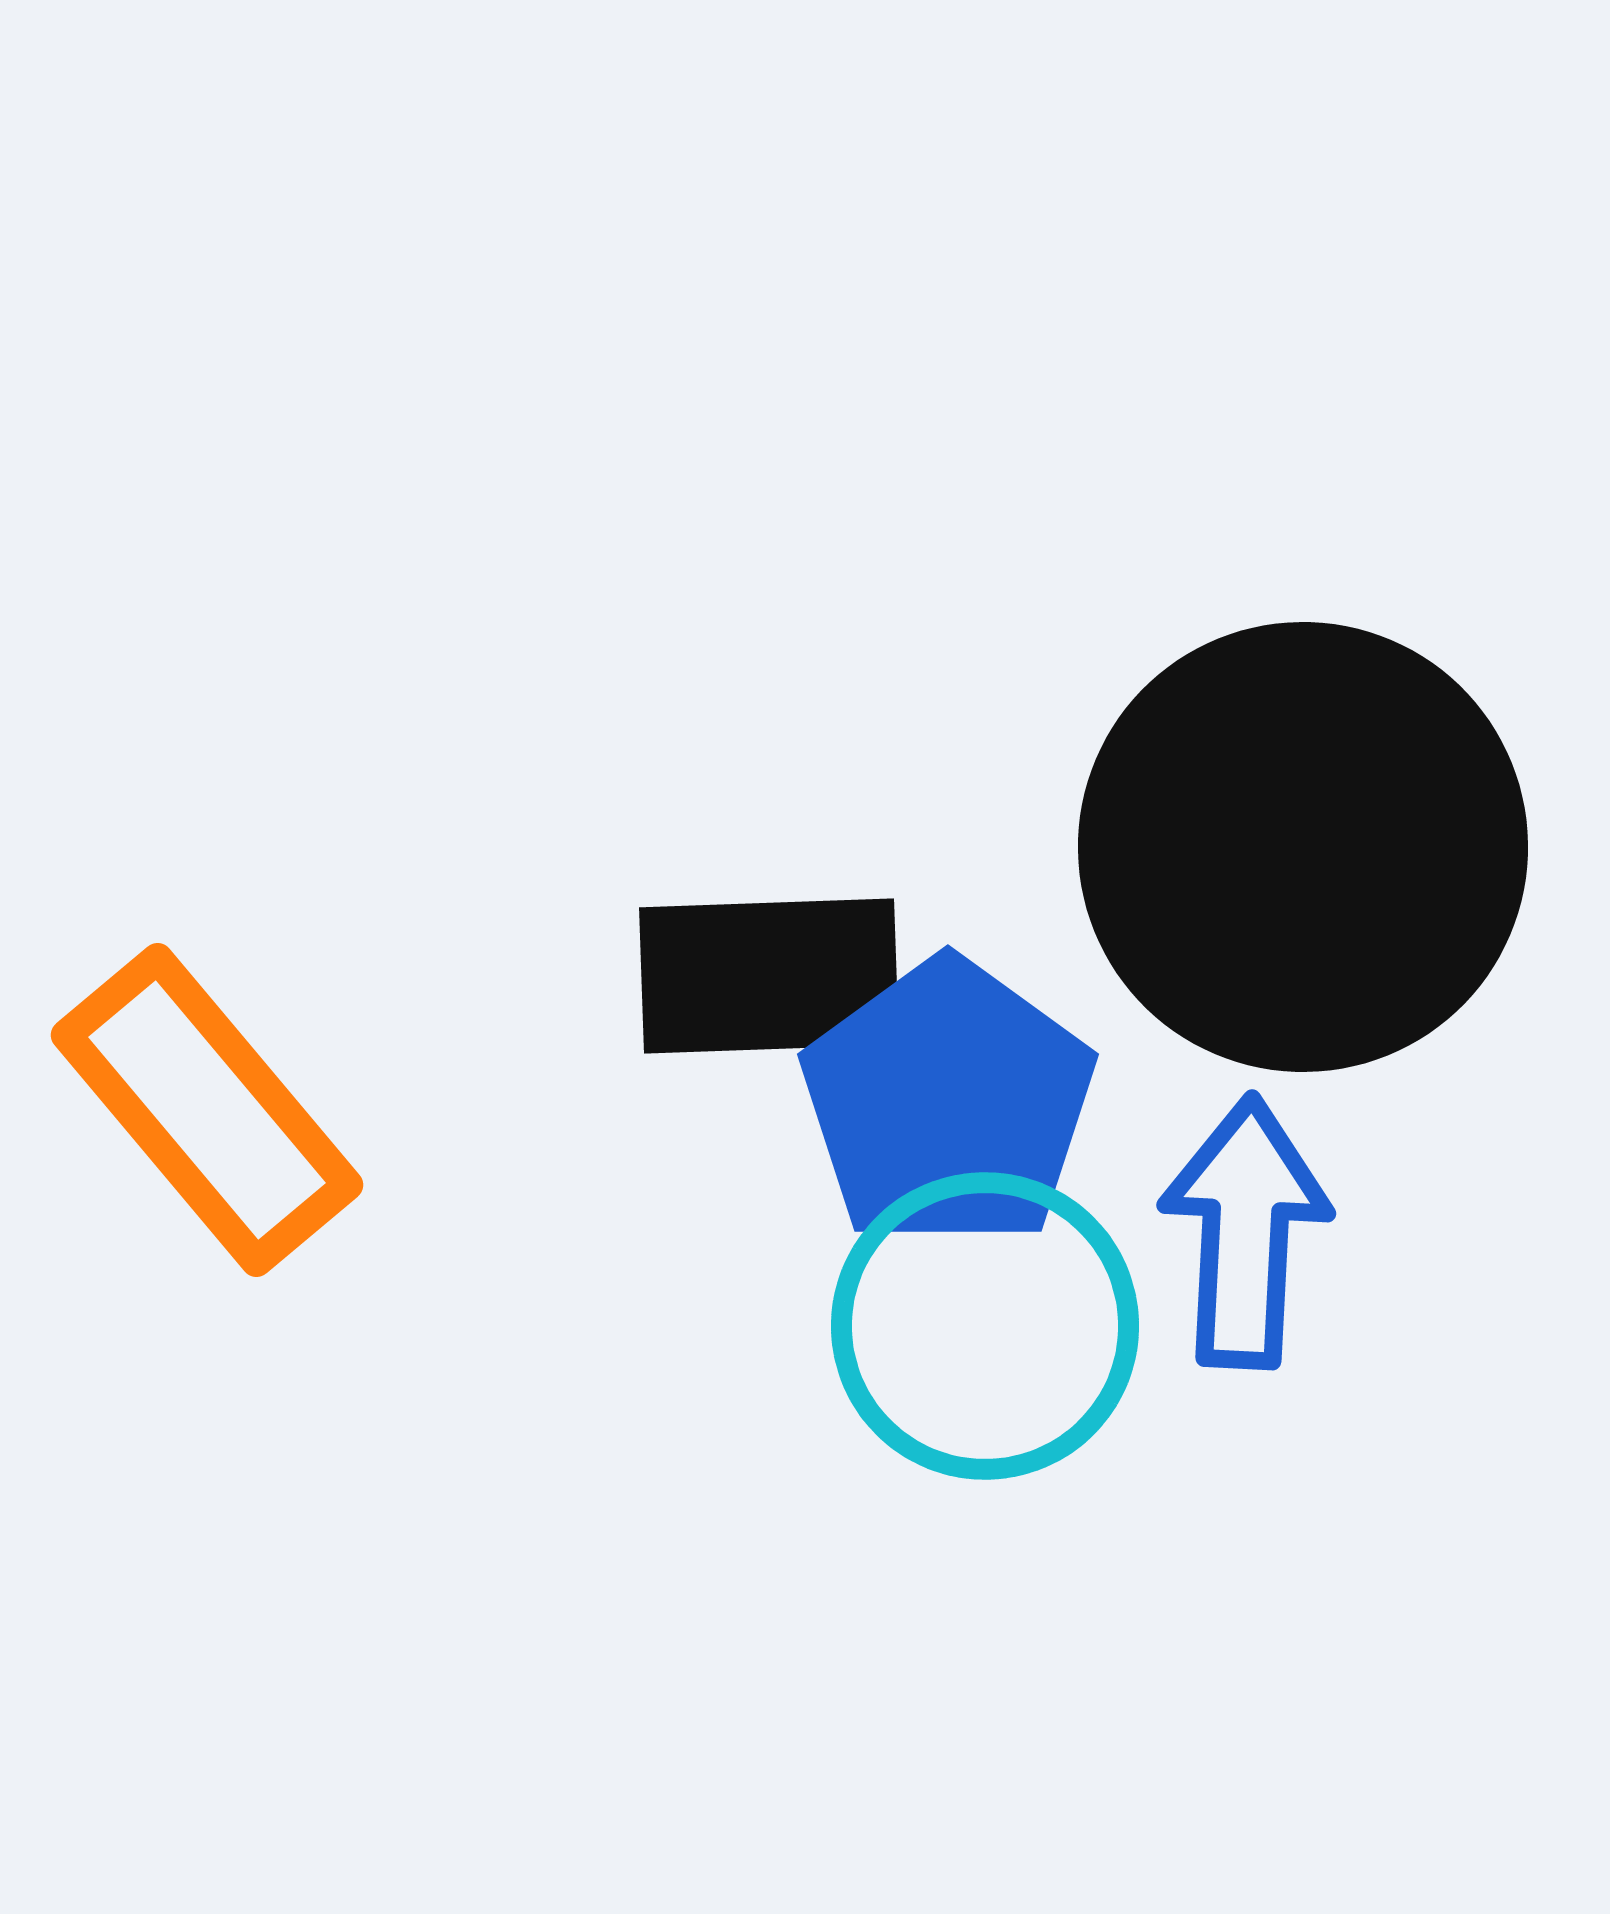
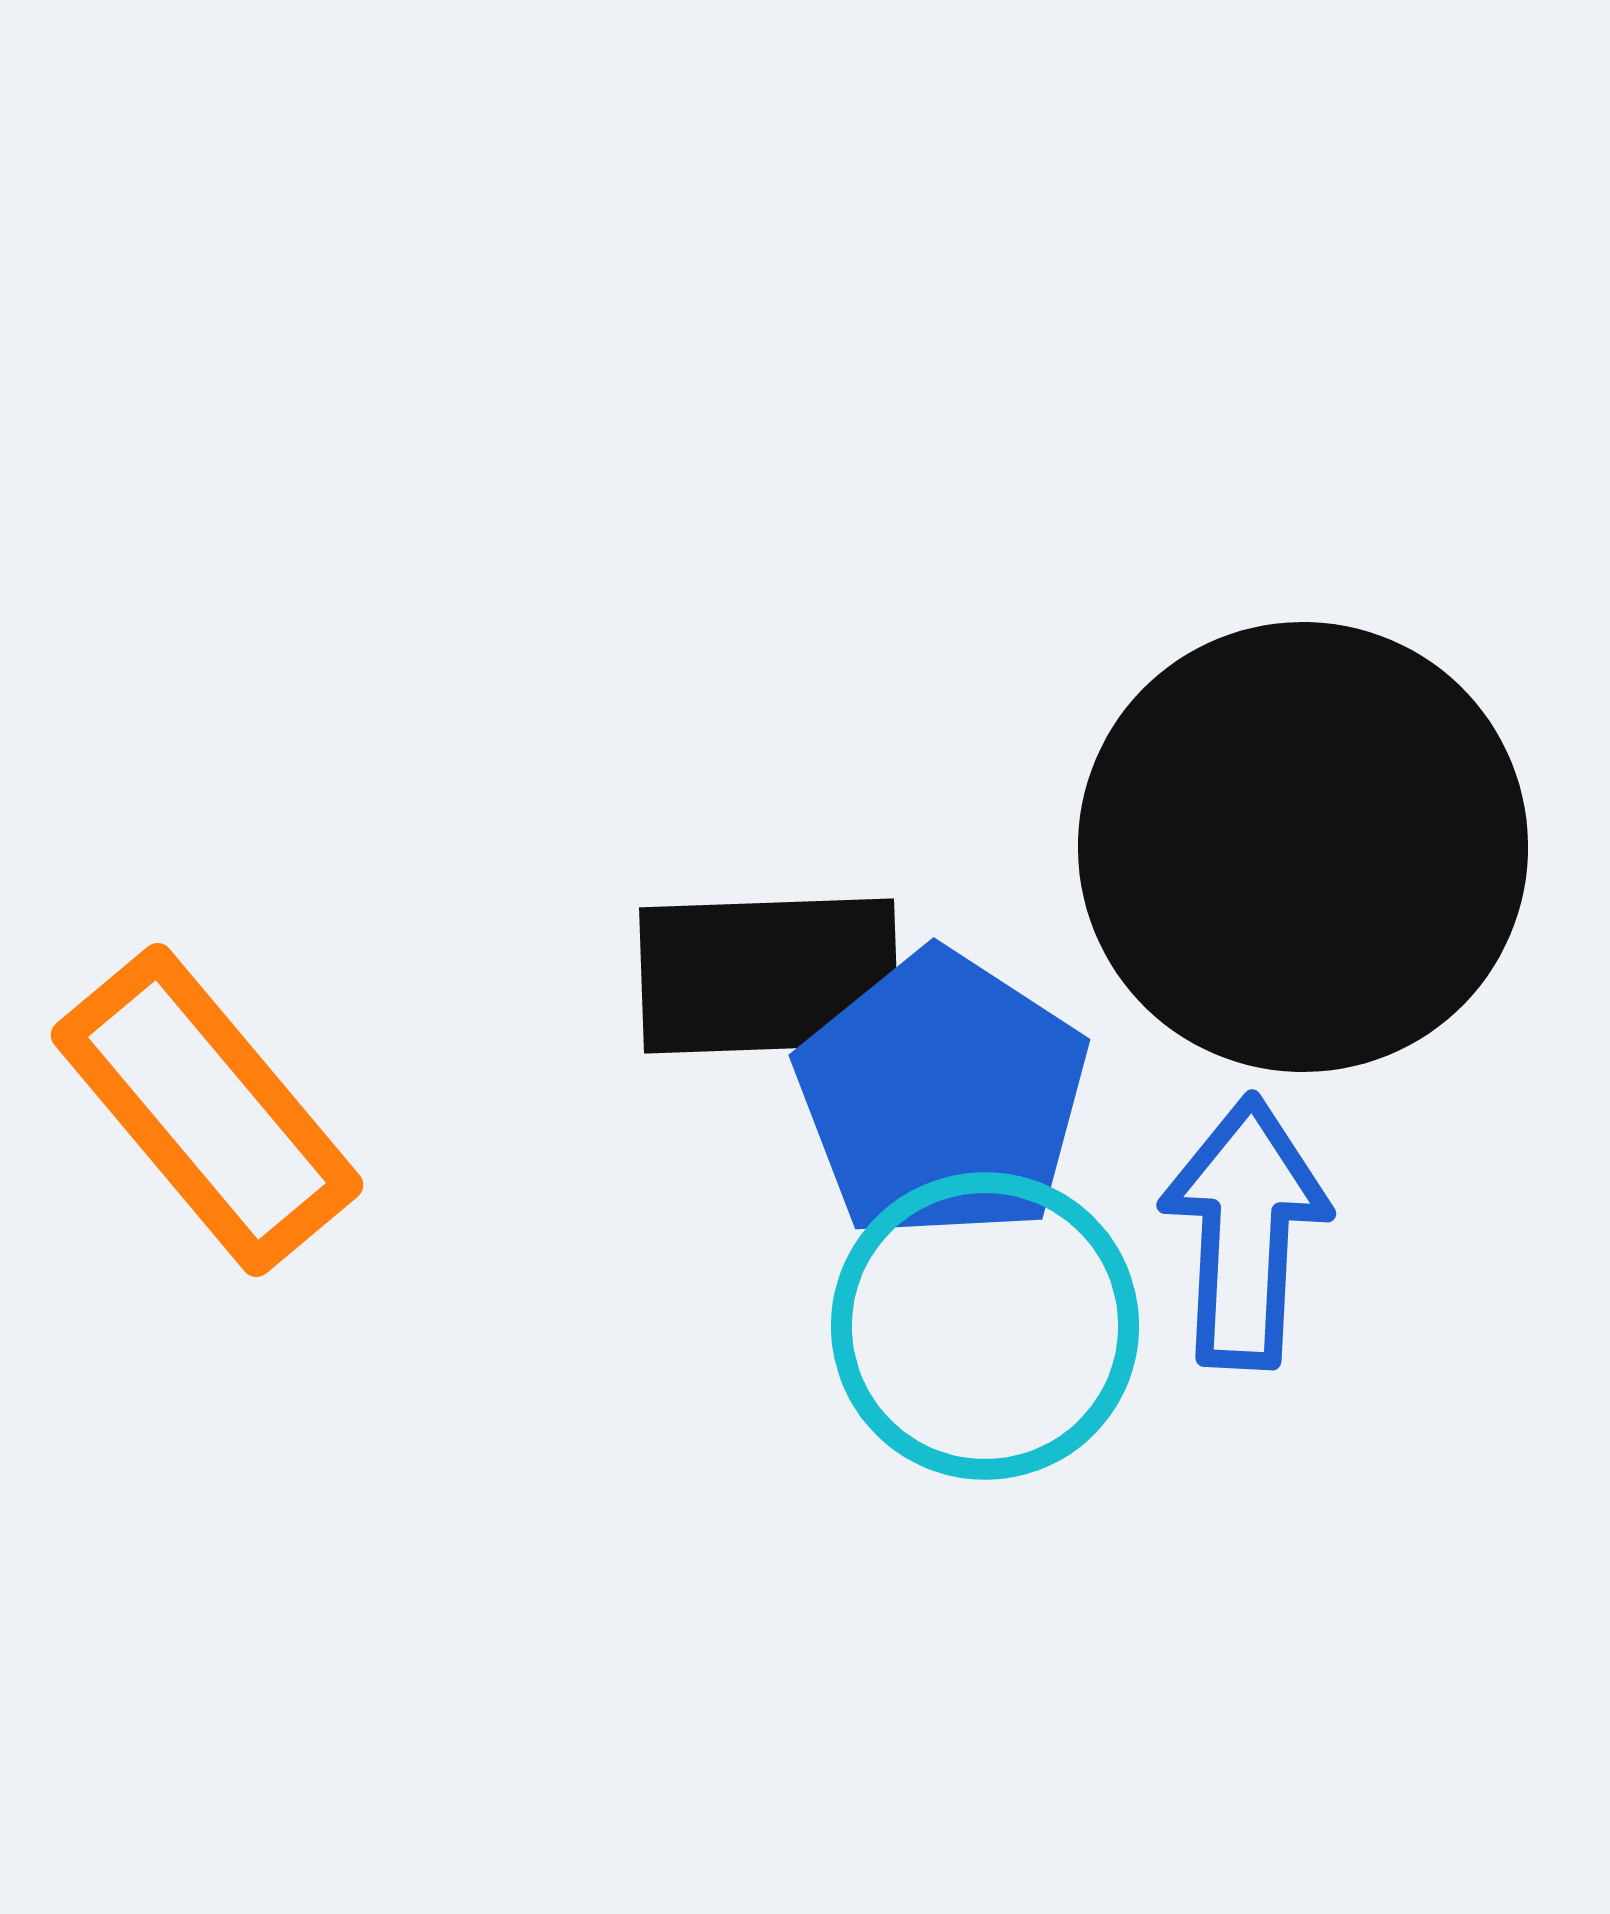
blue pentagon: moved 6 px left, 7 px up; rotated 3 degrees counterclockwise
